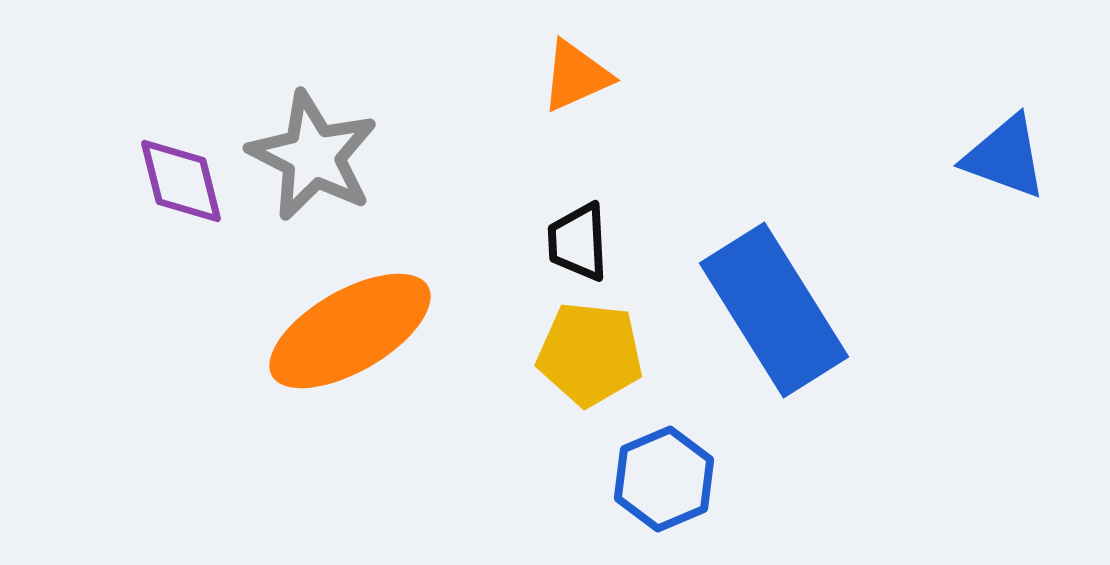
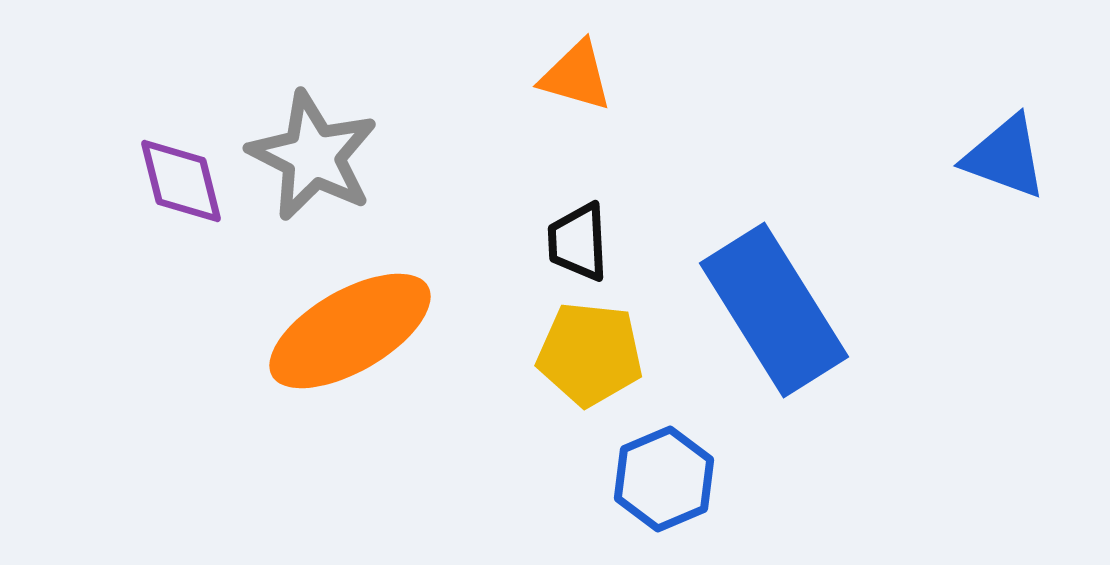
orange triangle: rotated 40 degrees clockwise
